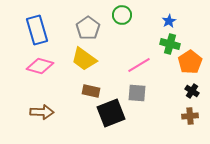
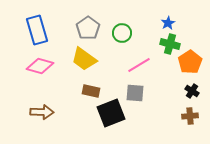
green circle: moved 18 px down
blue star: moved 1 px left, 2 px down
gray square: moved 2 px left
